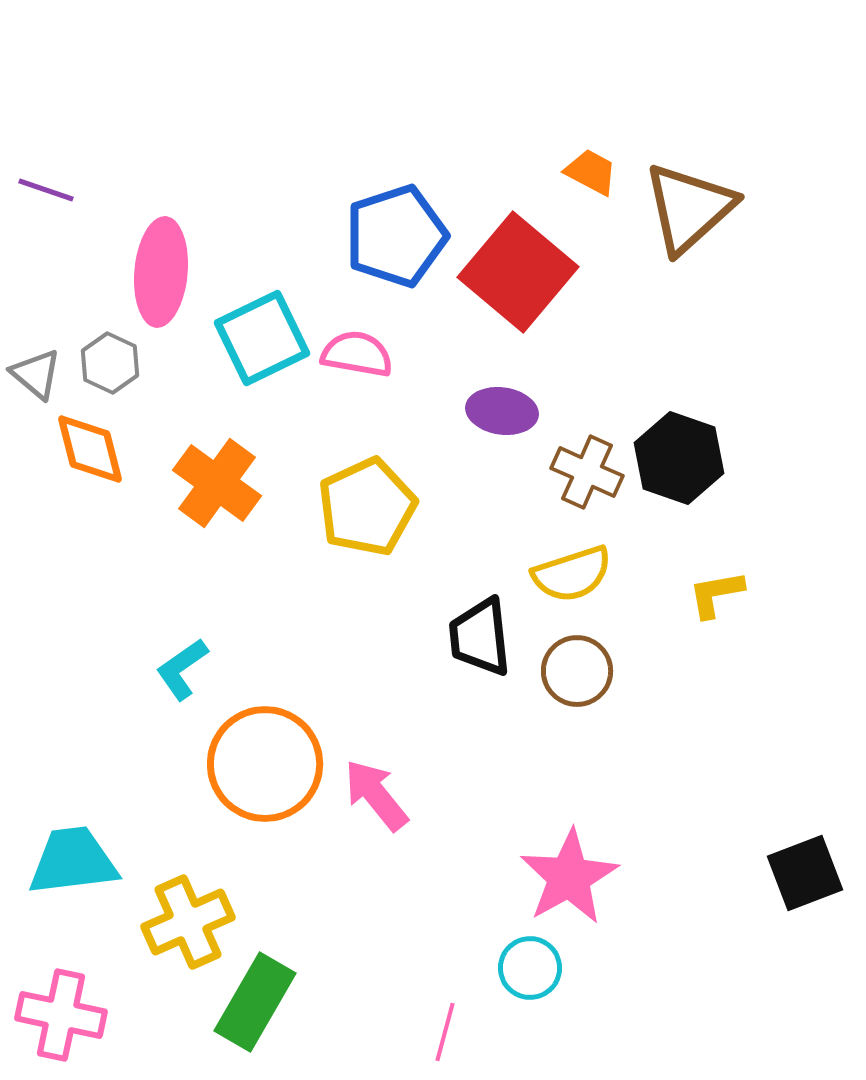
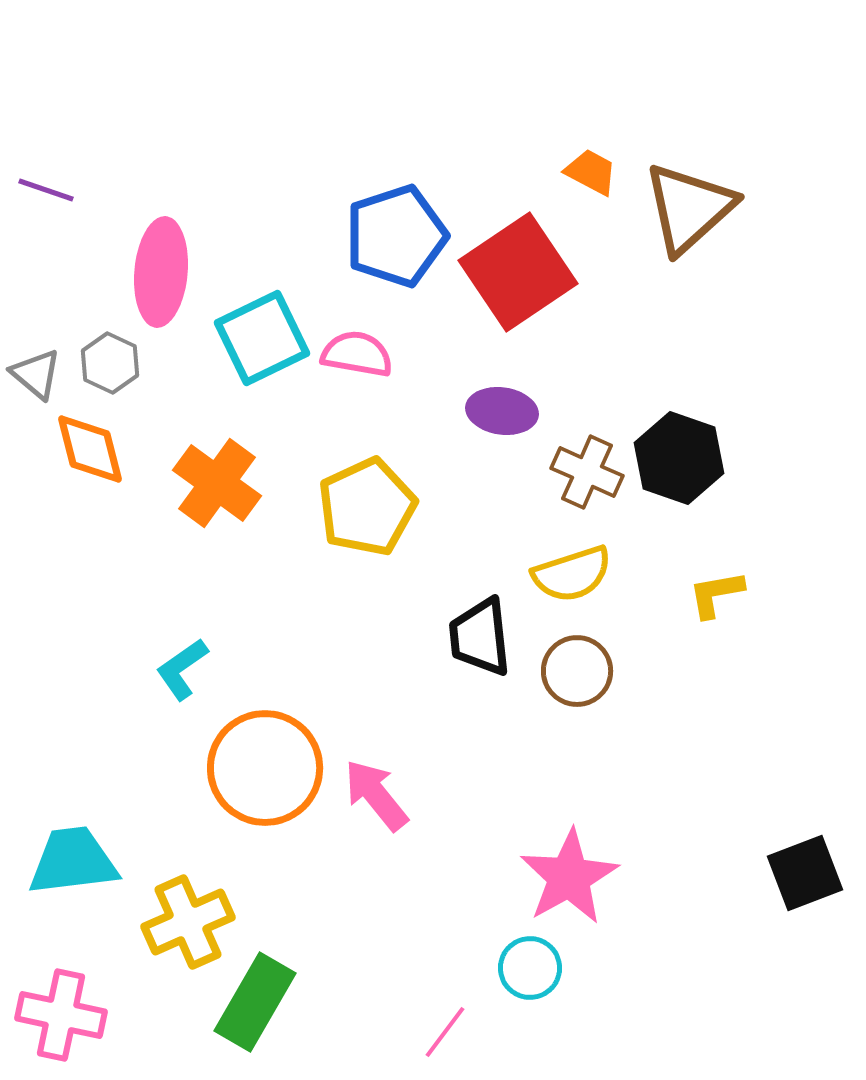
red square: rotated 16 degrees clockwise
orange circle: moved 4 px down
pink line: rotated 22 degrees clockwise
